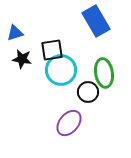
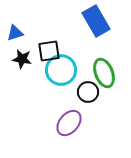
black square: moved 3 px left, 1 px down
green ellipse: rotated 12 degrees counterclockwise
